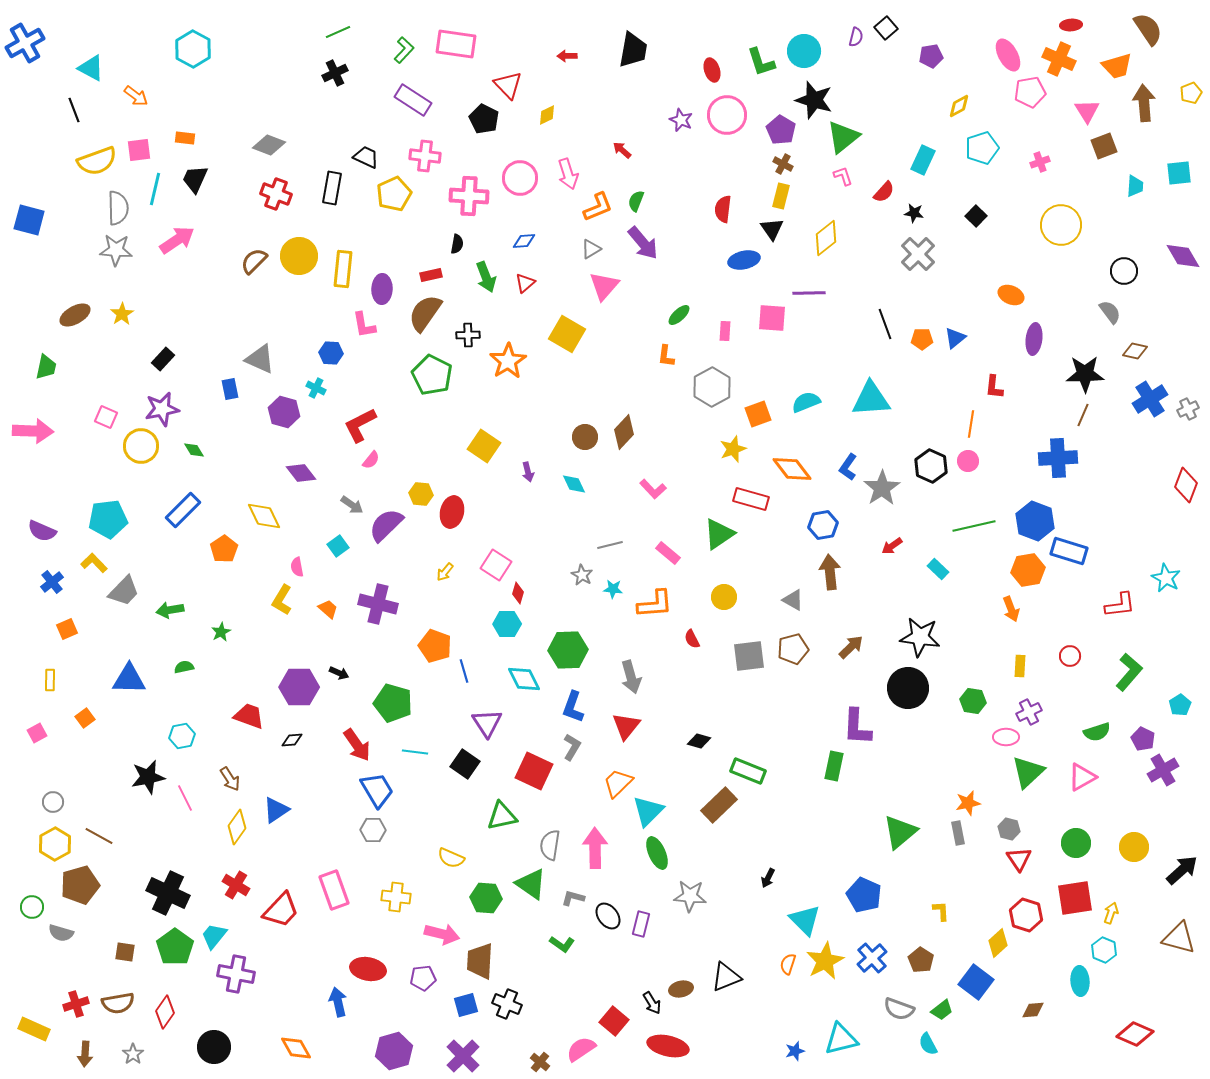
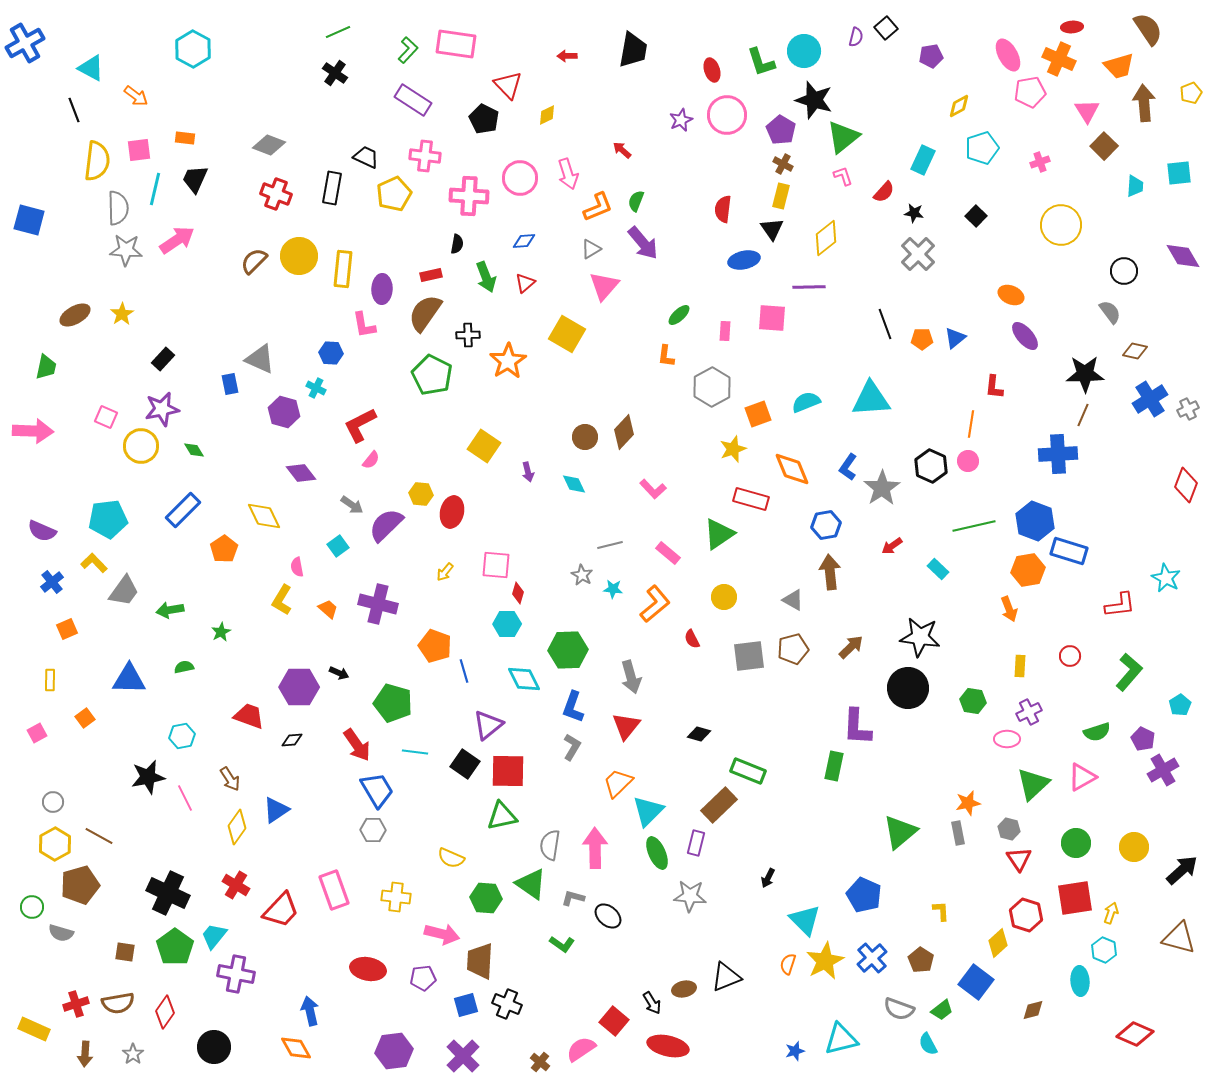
red ellipse at (1071, 25): moved 1 px right, 2 px down
green L-shape at (404, 50): moved 4 px right
orange trapezoid at (1117, 66): moved 2 px right
black cross at (335, 73): rotated 30 degrees counterclockwise
purple star at (681, 120): rotated 25 degrees clockwise
brown square at (1104, 146): rotated 24 degrees counterclockwise
yellow semicircle at (97, 161): rotated 63 degrees counterclockwise
gray star at (116, 250): moved 10 px right
purple line at (809, 293): moved 6 px up
purple ellipse at (1034, 339): moved 9 px left, 3 px up; rotated 48 degrees counterclockwise
blue rectangle at (230, 389): moved 5 px up
blue cross at (1058, 458): moved 4 px up
orange diamond at (792, 469): rotated 15 degrees clockwise
blue hexagon at (823, 525): moved 3 px right
pink square at (496, 565): rotated 28 degrees counterclockwise
gray trapezoid at (124, 591): rotated 8 degrees counterclockwise
orange L-shape at (655, 604): rotated 36 degrees counterclockwise
orange arrow at (1011, 609): moved 2 px left
purple triangle at (487, 723): moved 1 px right, 2 px down; rotated 24 degrees clockwise
pink ellipse at (1006, 737): moved 1 px right, 2 px down
black diamond at (699, 741): moved 7 px up
red square at (534, 771): moved 26 px left; rotated 24 degrees counterclockwise
green triangle at (1028, 772): moved 5 px right, 12 px down
black ellipse at (608, 916): rotated 12 degrees counterclockwise
purple rectangle at (641, 924): moved 55 px right, 81 px up
brown ellipse at (681, 989): moved 3 px right
blue arrow at (338, 1002): moved 28 px left, 9 px down
brown diamond at (1033, 1010): rotated 10 degrees counterclockwise
purple hexagon at (394, 1051): rotated 9 degrees clockwise
